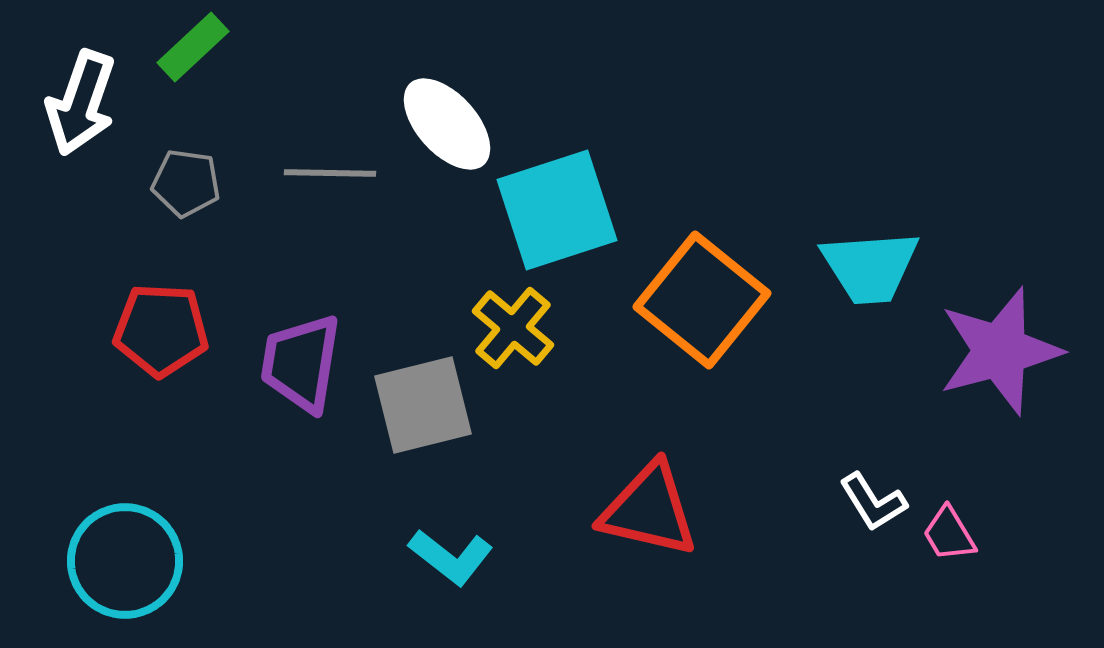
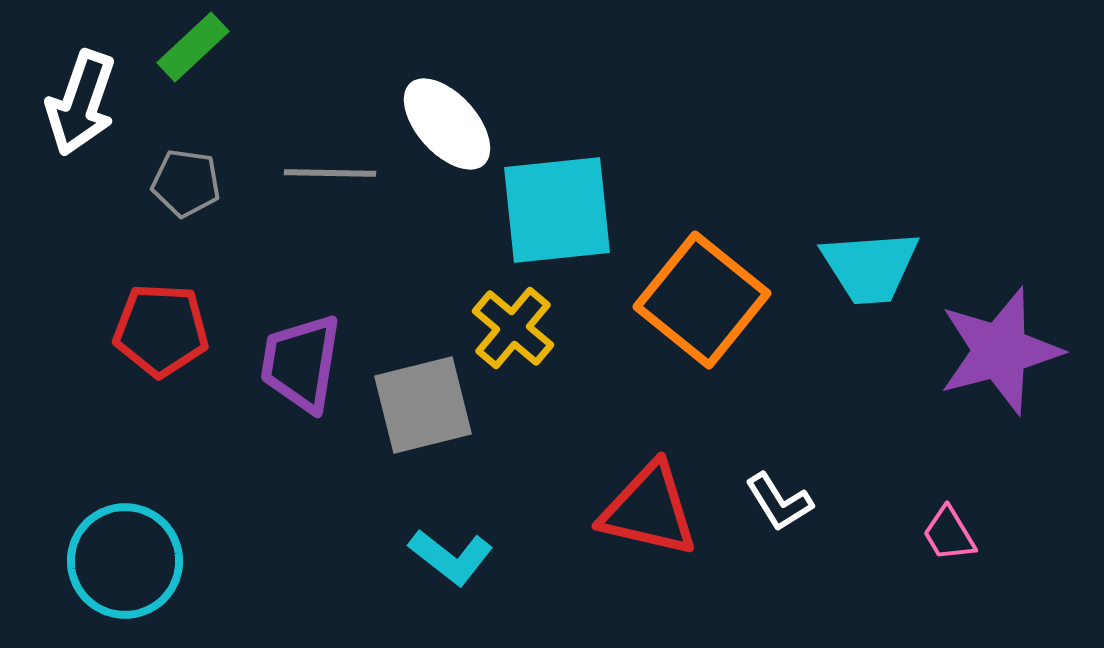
cyan square: rotated 12 degrees clockwise
white L-shape: moved 94 px left
